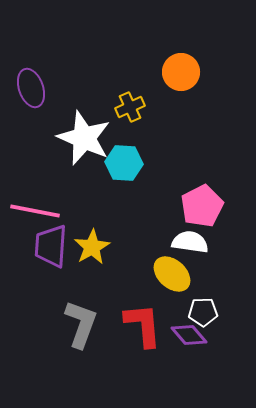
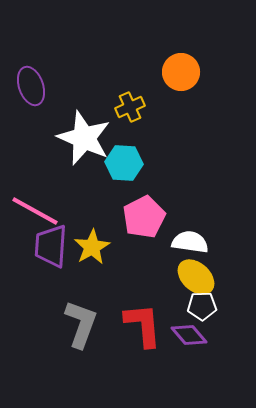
purple ellipse: moved 2 px up
pink pentagon: moved 58 px left, 11 px down
pink line: rotated 18 degrees clockwise
yellow ellipse: moved 24 px right, 3 px down
white pentagon: moved 1 px left, 6 px up
